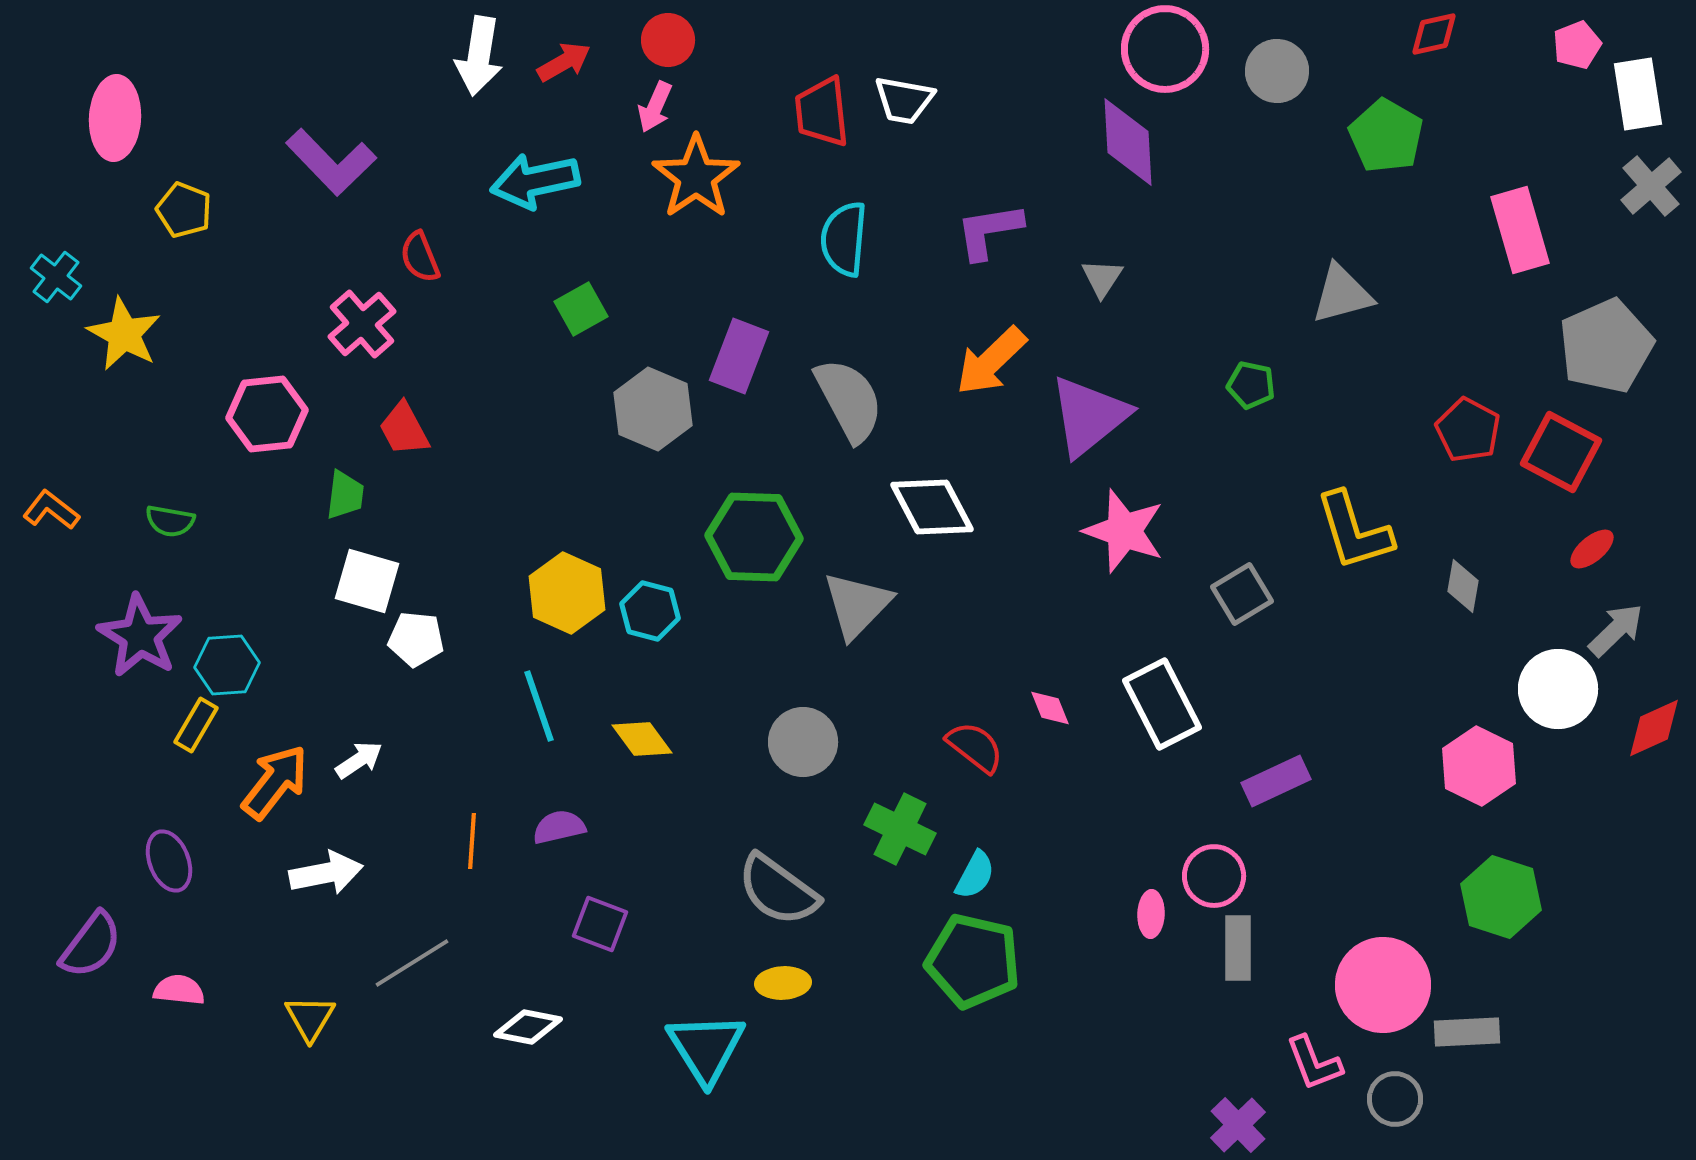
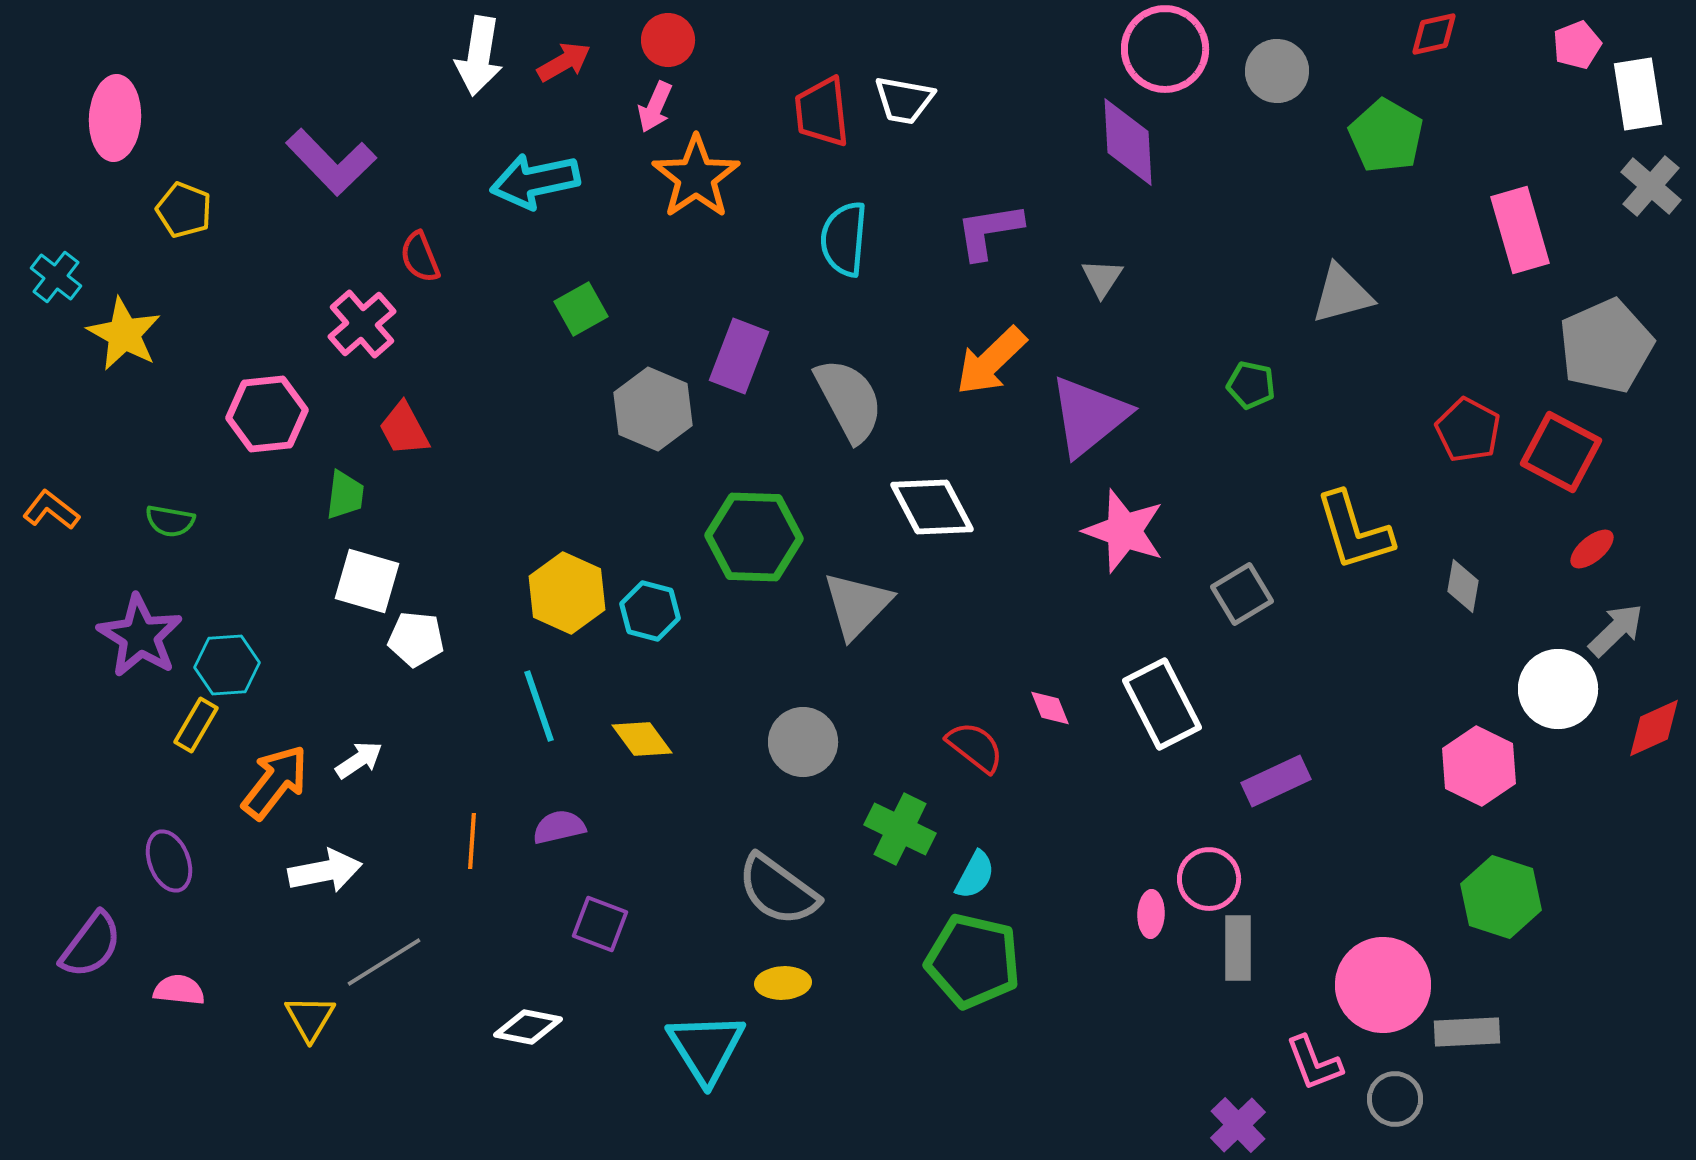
gray cross at (1651, 186): rotated 8 degrees counterclockwise
white arrow at (326, 873): moved 1 px left, 2 px up
pink circle at (1214, 876): moved 5 px left, 3 px down
gray line at (412, 963): moved 28 px left, 1 px up
